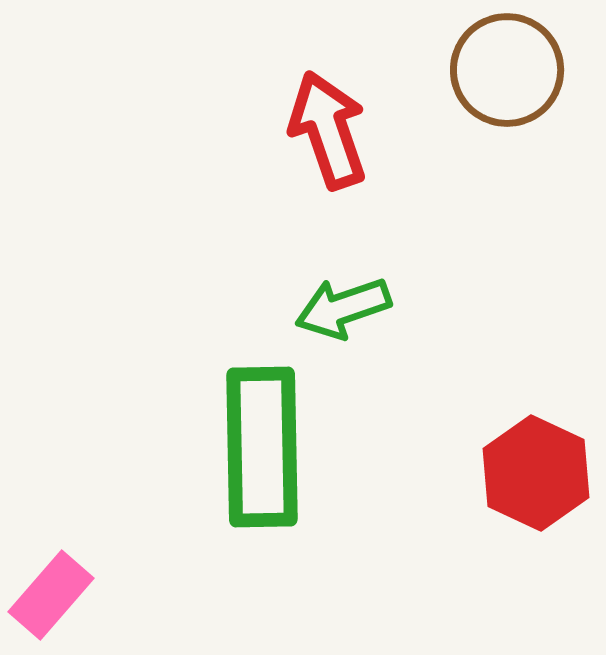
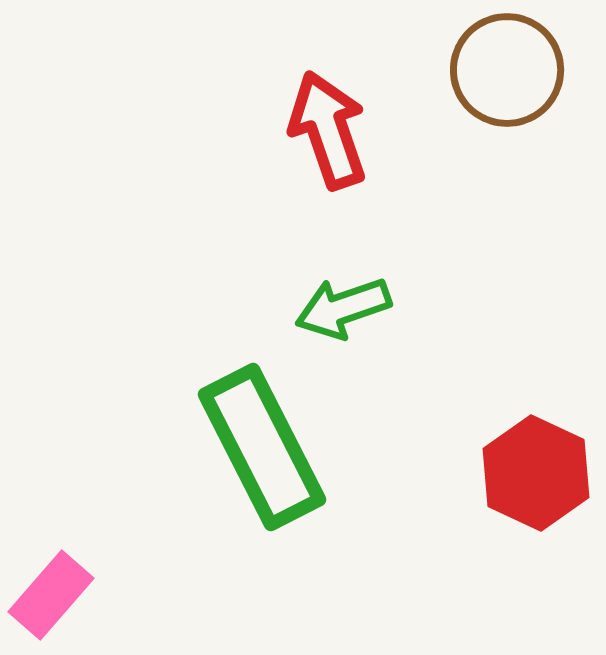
green rectangle: rotated 26 degrees counterclockwise
